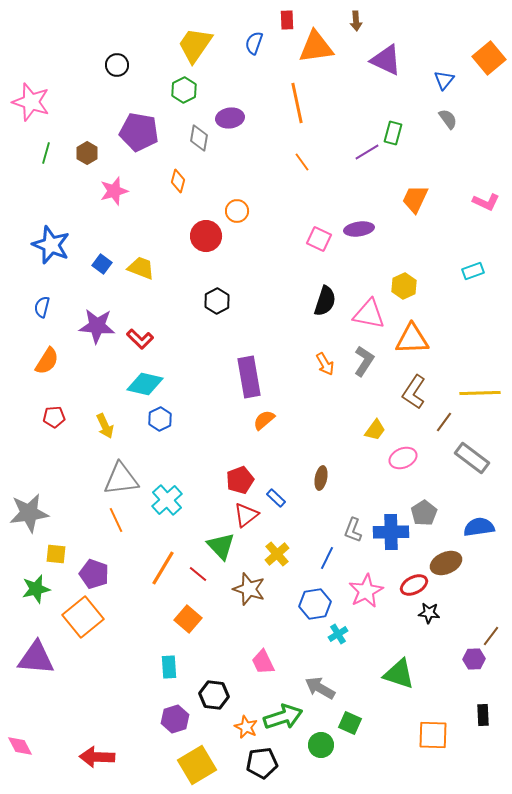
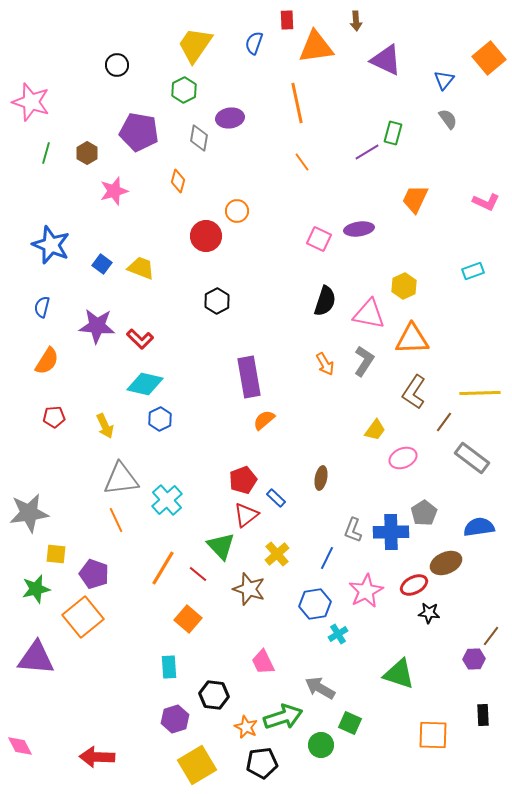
red pentagon at (240, 480): moved 3 px right
